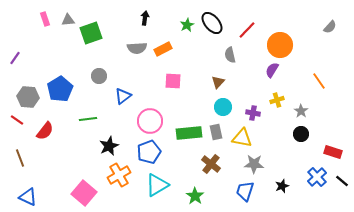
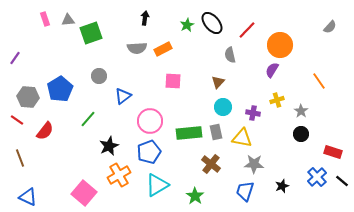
green line at (88, 119): rotated 42 degrees counterclockwise
